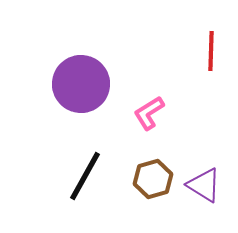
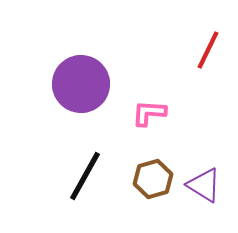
red line: moved 3 px left, 1 px up; rotated 24 degrees clockwise
pink L-shape: rotated 36 degrees clockwise
